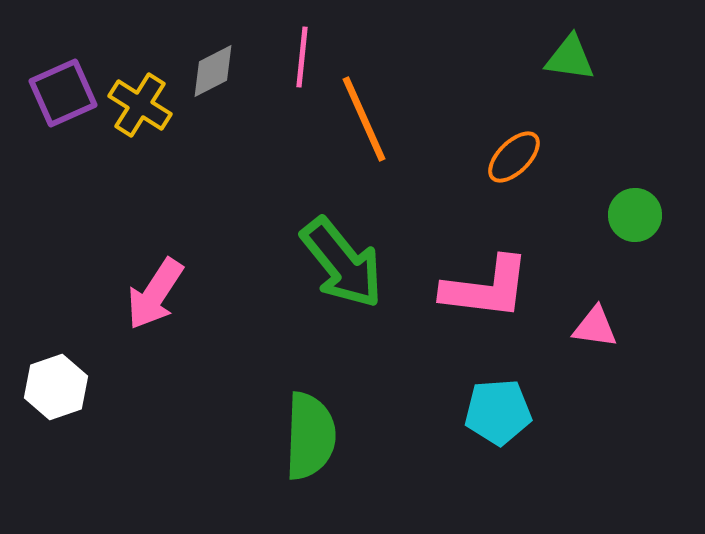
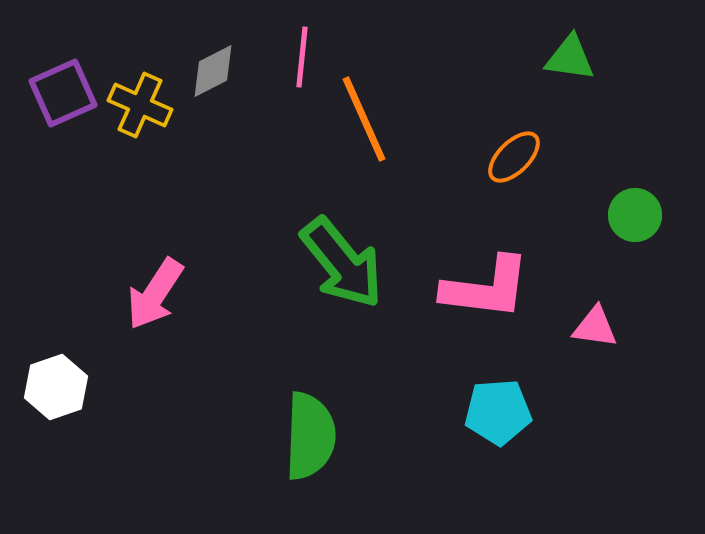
yellow cross: rotated 8 degrees counterclockwise
